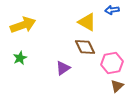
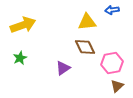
yellow triangle: rotated 36 degrees counterclockwise
